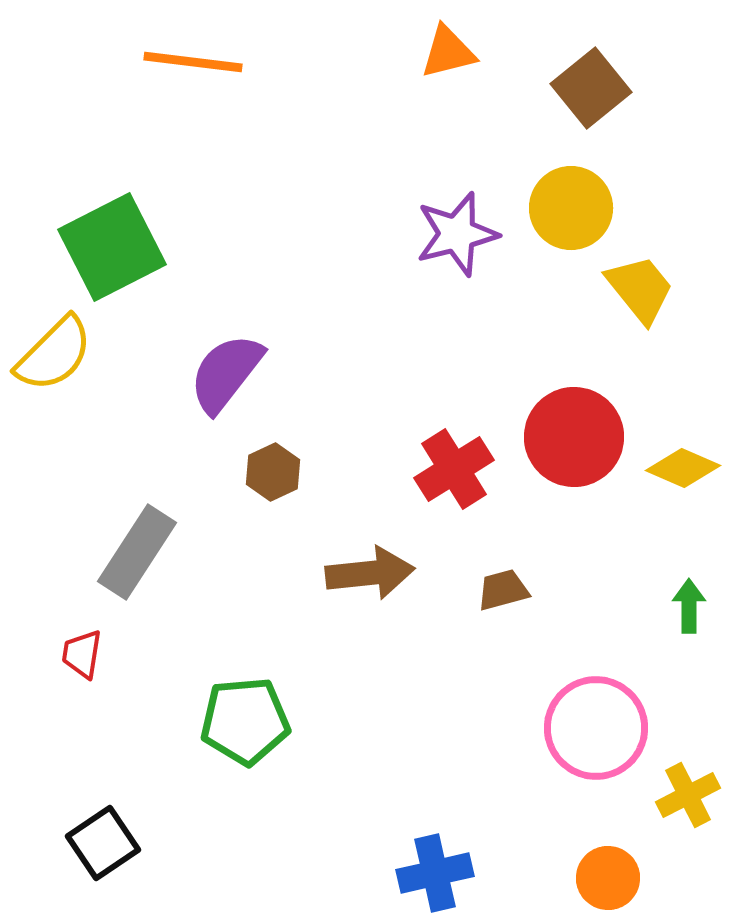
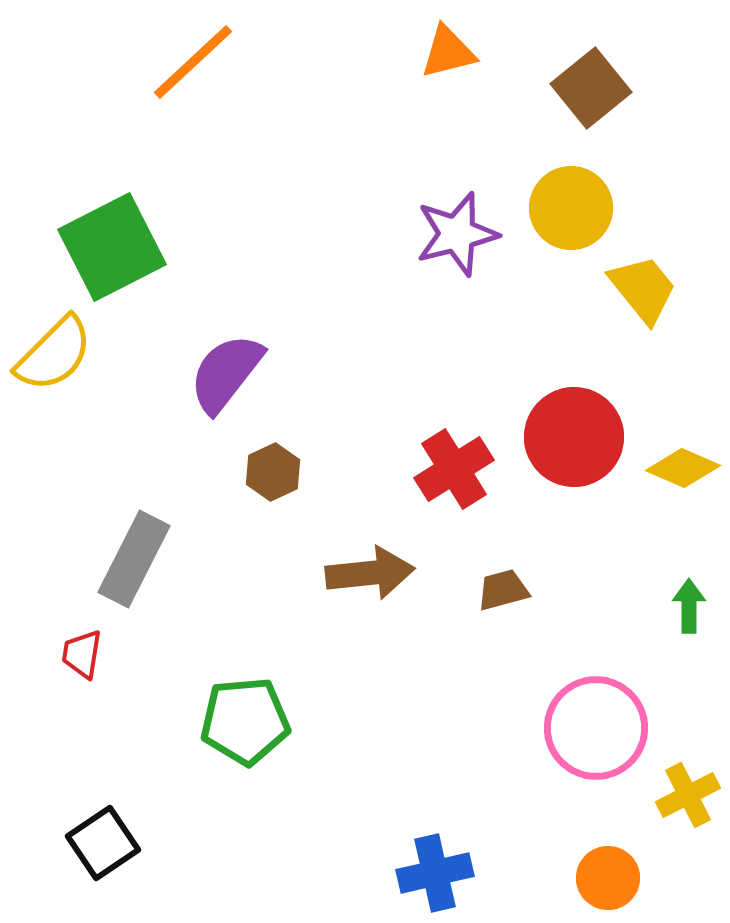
orange line: rotated 50 degrees counterclockwise
yellow trapezoid: moved 3 px right
gray rectangle: moved 3 px left, 7 px down; rotated 6 degrees counterclockwise
